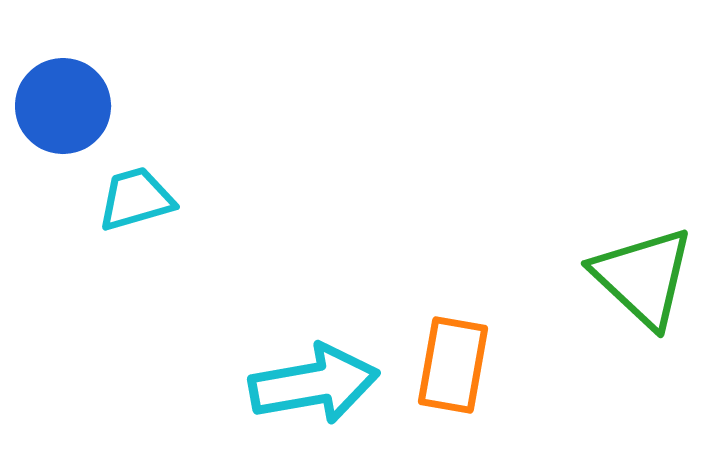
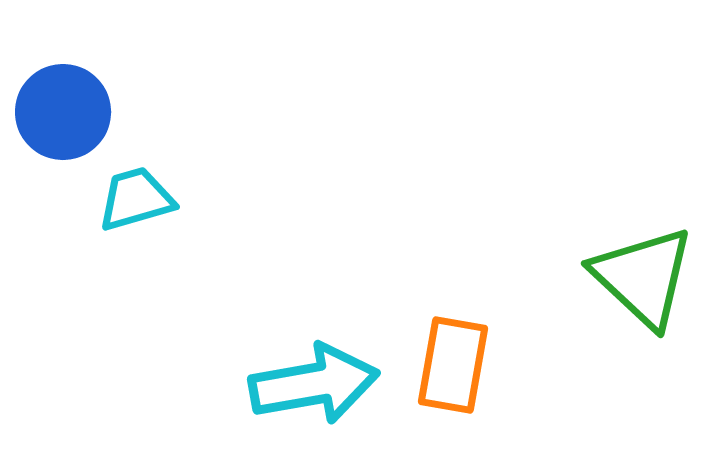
blue circle: moved 6 px down
